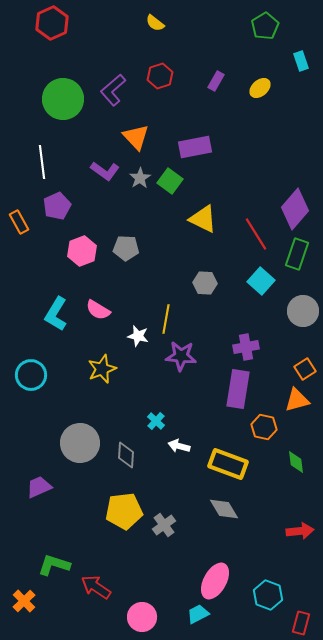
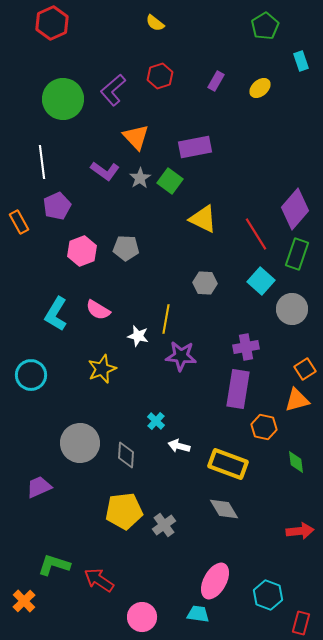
gray circle at (303, 311): moved 11 px left, 2 px up
red arrow at (96, 587): moved 3 px right, 7 px up
cyan trapezoid at (198, 614): rotated 35 degrees clockwise
